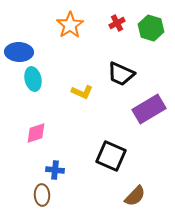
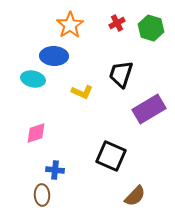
blue ellipse: moved 35 px right, 4 px down
black trapezoid: rotated 84 degrees clockwise
cyan ellipse: rotated 65 degrees counterclockwise
